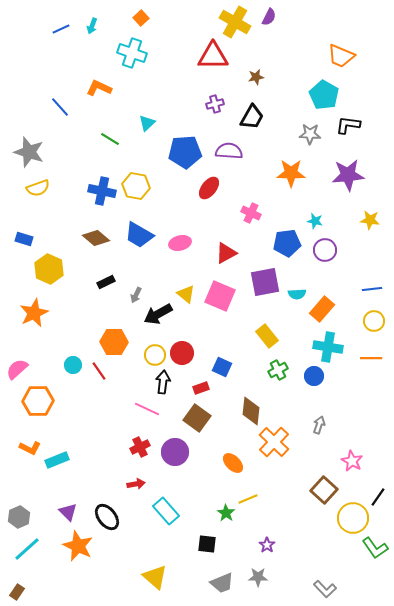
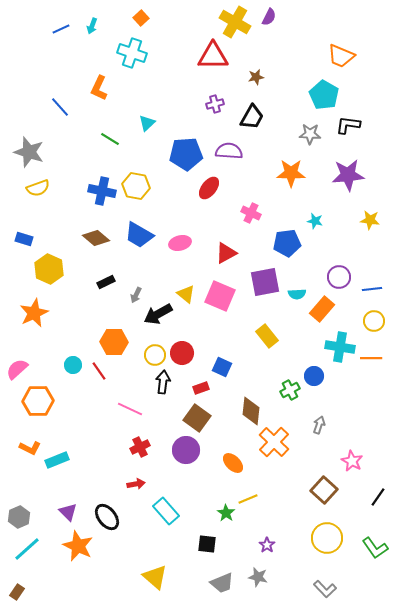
orange L-shape at (99, 88): rotated 90 degrees counterclockwise
blue pentagon at (185, 152): moved 1 px right, 2 px down
purple circle at (325, 250): moved 14 px right, 27 px down
cyan cross at (328, 347): moved 12 px right
green cross at (278, 370): moved 12 px right, 20 px down
pink line at (147, 409): moved 17 px left
purple circle at (175, 452): moved 11 px right, 2 px up
yellow circle at (353, 518): moved 26 px left, 20 px down
gray star at (258, 577): rotated 12 degrees clockwise
